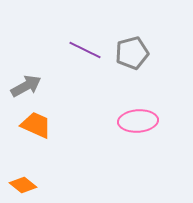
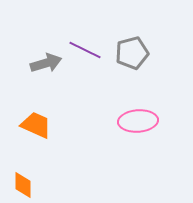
gray arrow: moved 20 px right, 23 px up; rotated 12 degrees clockwise
orange diamond: rotated 52 degrees clockwise
